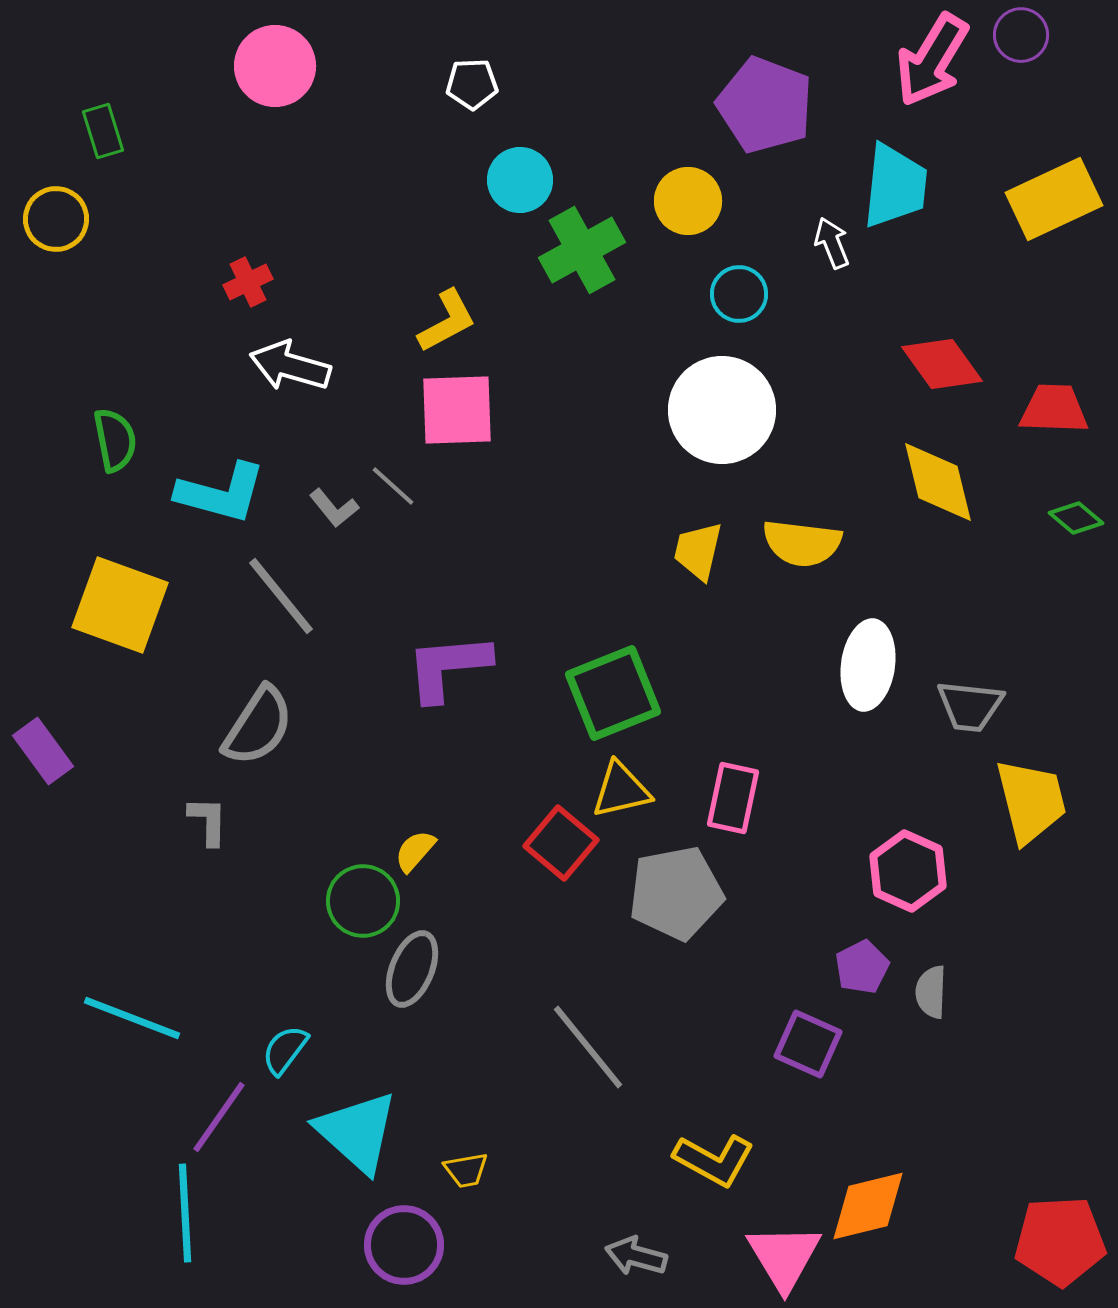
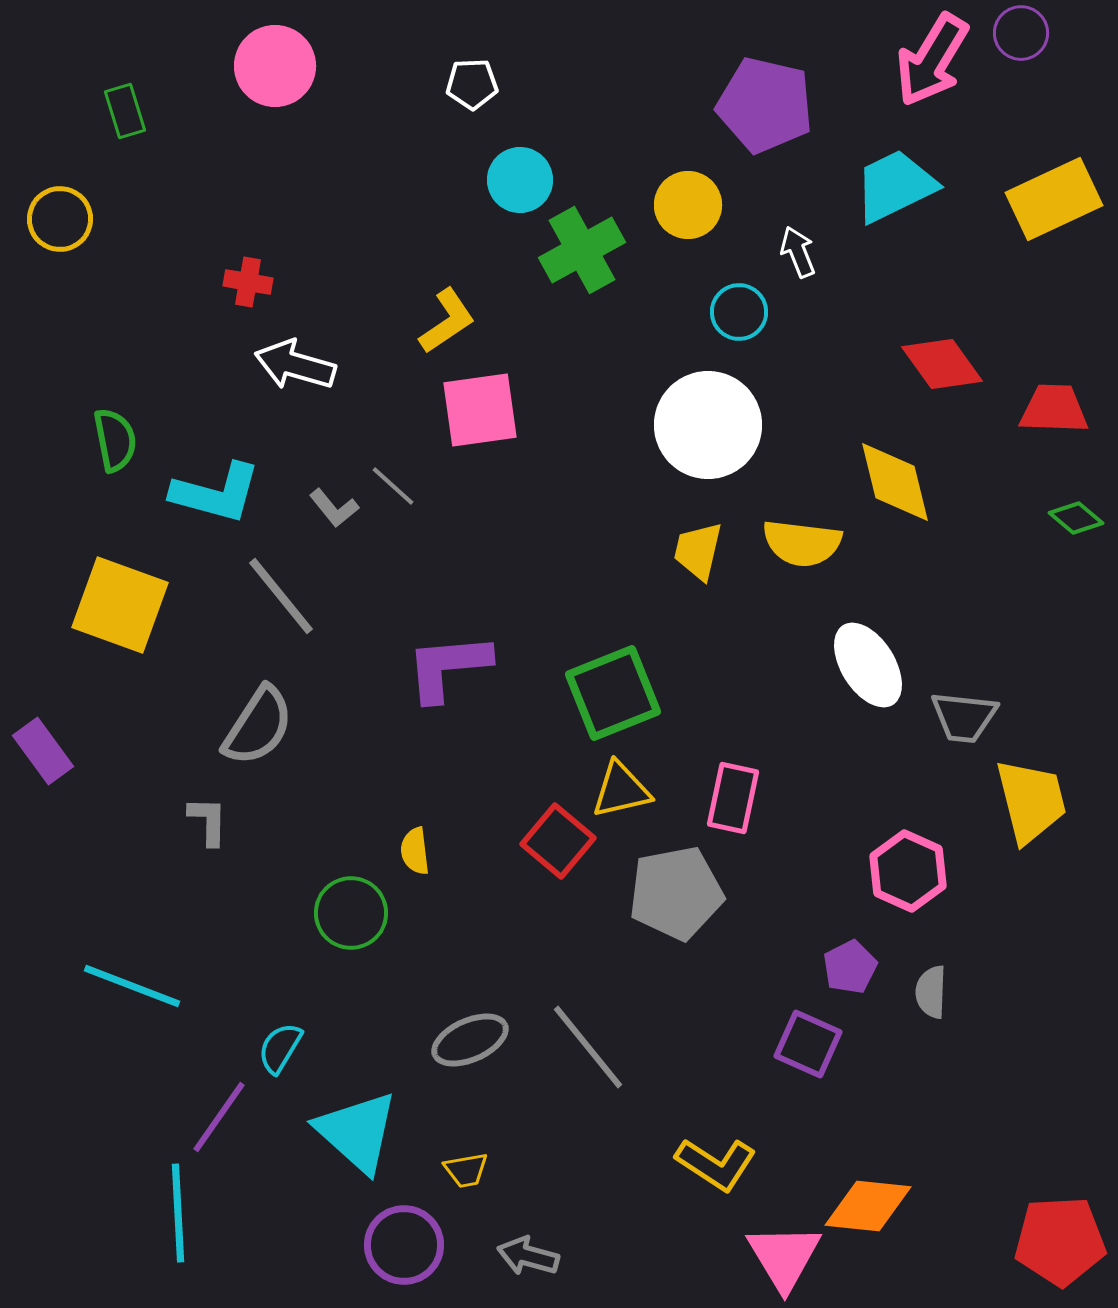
purple circle at (1021, 35): moved 2 px up
purple pentagon at (765, 105): rotated 8 degrees counterclockwise
green rectangle at (103, 131): moved 22 px right, 20 px up
cyan trapezoid at (895, 186): rotated 122 degrees counterclockwise
yellow circle at (688, 201): moved 4 px down
yellow circle at (56, 219): moved 4 px right
white arrow at (832, 243): moved 34 px left, 9 px down
red cross at (248, 282): rotated 36 degrees clockwise
cyan circle at (739, 294): moved 18 px down
yellow L-shape at (447, 321): rotated 6 degrees counterclockwise
white arrow at (290, 366): moved 5 px right, 1 px up
pink square at (457, 410): moved 23 px right; rotated 6 degrees counterclockwise
white circle at (722, 410): moved 14 px left, 15 px down
yellow diamond at (938, 482): moved 43 px left
cyan L-shape at (221, 493): moved 5 px left
white ellipse at (868, 665): rotated 40 degrees counterclockwise
gray trapezoid at (970, 706): moved 6 px left, 11 px down
red square at (561, 843): moved 3 px left, 2 px up
yellow semicircle at (415, 851): rotated 48 degrees counterclockwise
green circle at (363, 901): moved 12 px left, 12 px down
purple pentagon at (862, 967): moved 12 px left
gray ellipse at (412, 969): moved 58 px right, 71 px down; rotated 44 degrees clockwise
cyan line at (132, 1018): moved 32 px up
cyan semicircle at (285, 1050): moved 5 px left, 2 px up; rotated 6 degrees counterclockwise
yellow L-shape at (714, 1160): moved 2 px right, 4 px down; rotated 4 degrees clockwise
orange diamond at (868, 1206): rotated 20 degrees clockwise
cyan line at (185, 1213): moved 7 px left
gray arrow at (636, 1256): moved 108 px left
